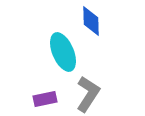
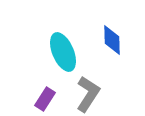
blue diamond: moved 21 px right, 19 px down
purple rectangle: rotated 45 degrees counterclockwise
